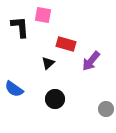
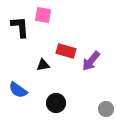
red rectangle: moved 7 px down
black triangle: moved 5 px left, 2 px down; rotated 32 degrees clockwise
blue semicircle: moved 4 px right, 1 px down
black circle: moved 1 px right, 4 px down
